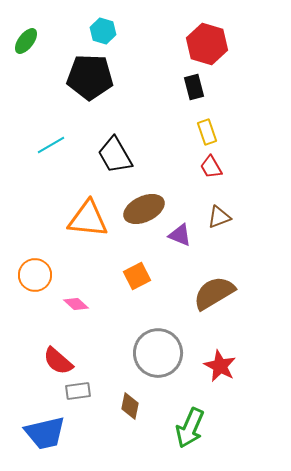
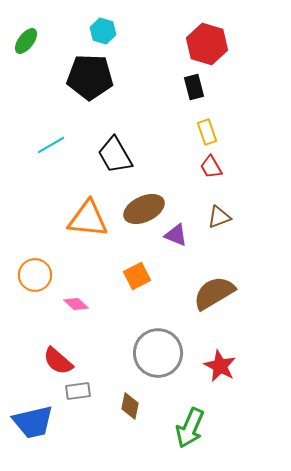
purple triangle: moved 4 px left
blue trapezoid: moved 12 px left, 11 px up
